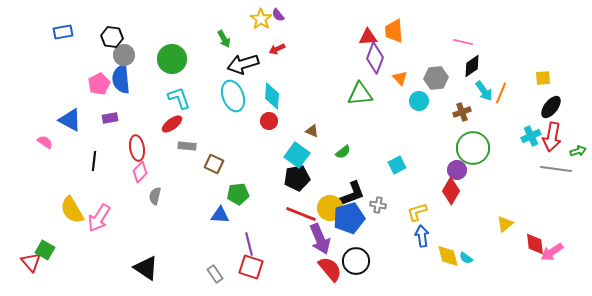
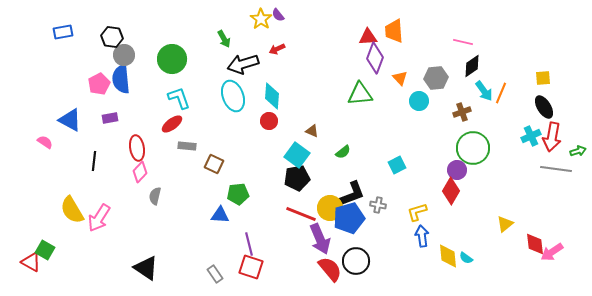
black ellipse at (551, 107): moved 7 px left; rotated 70 degrees counterclockwise
yellow diamond at (448, 256): rotated 10 degrees clockwise
red triangle at (31, 262): rotated 20 degrees counterclockwise
